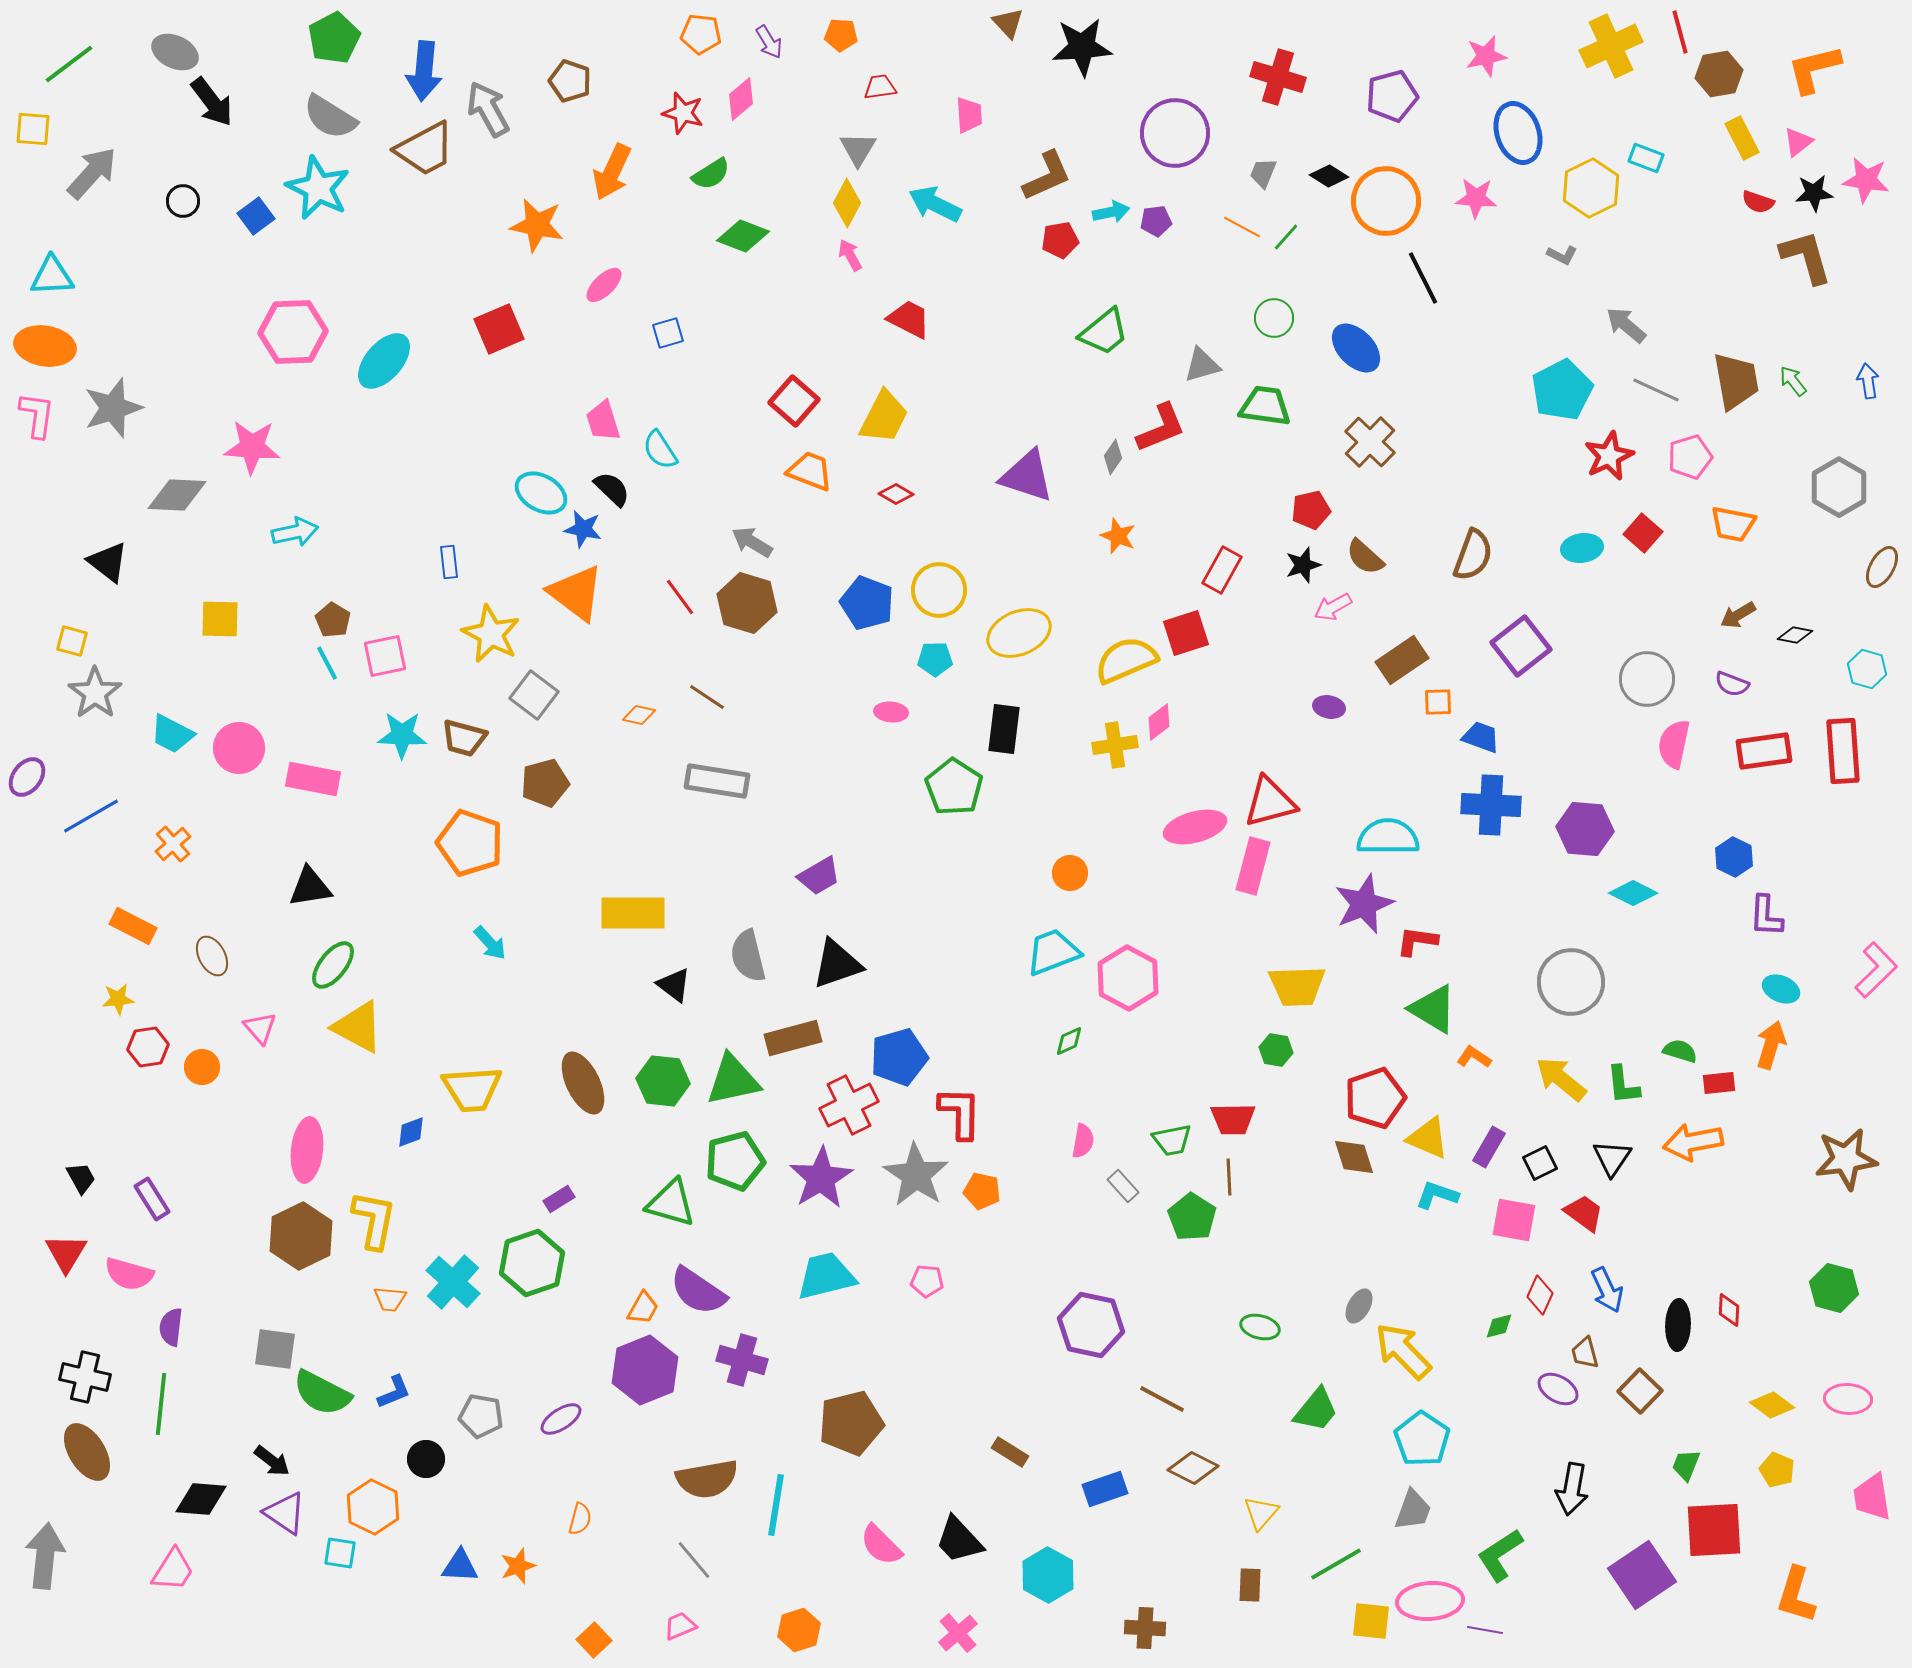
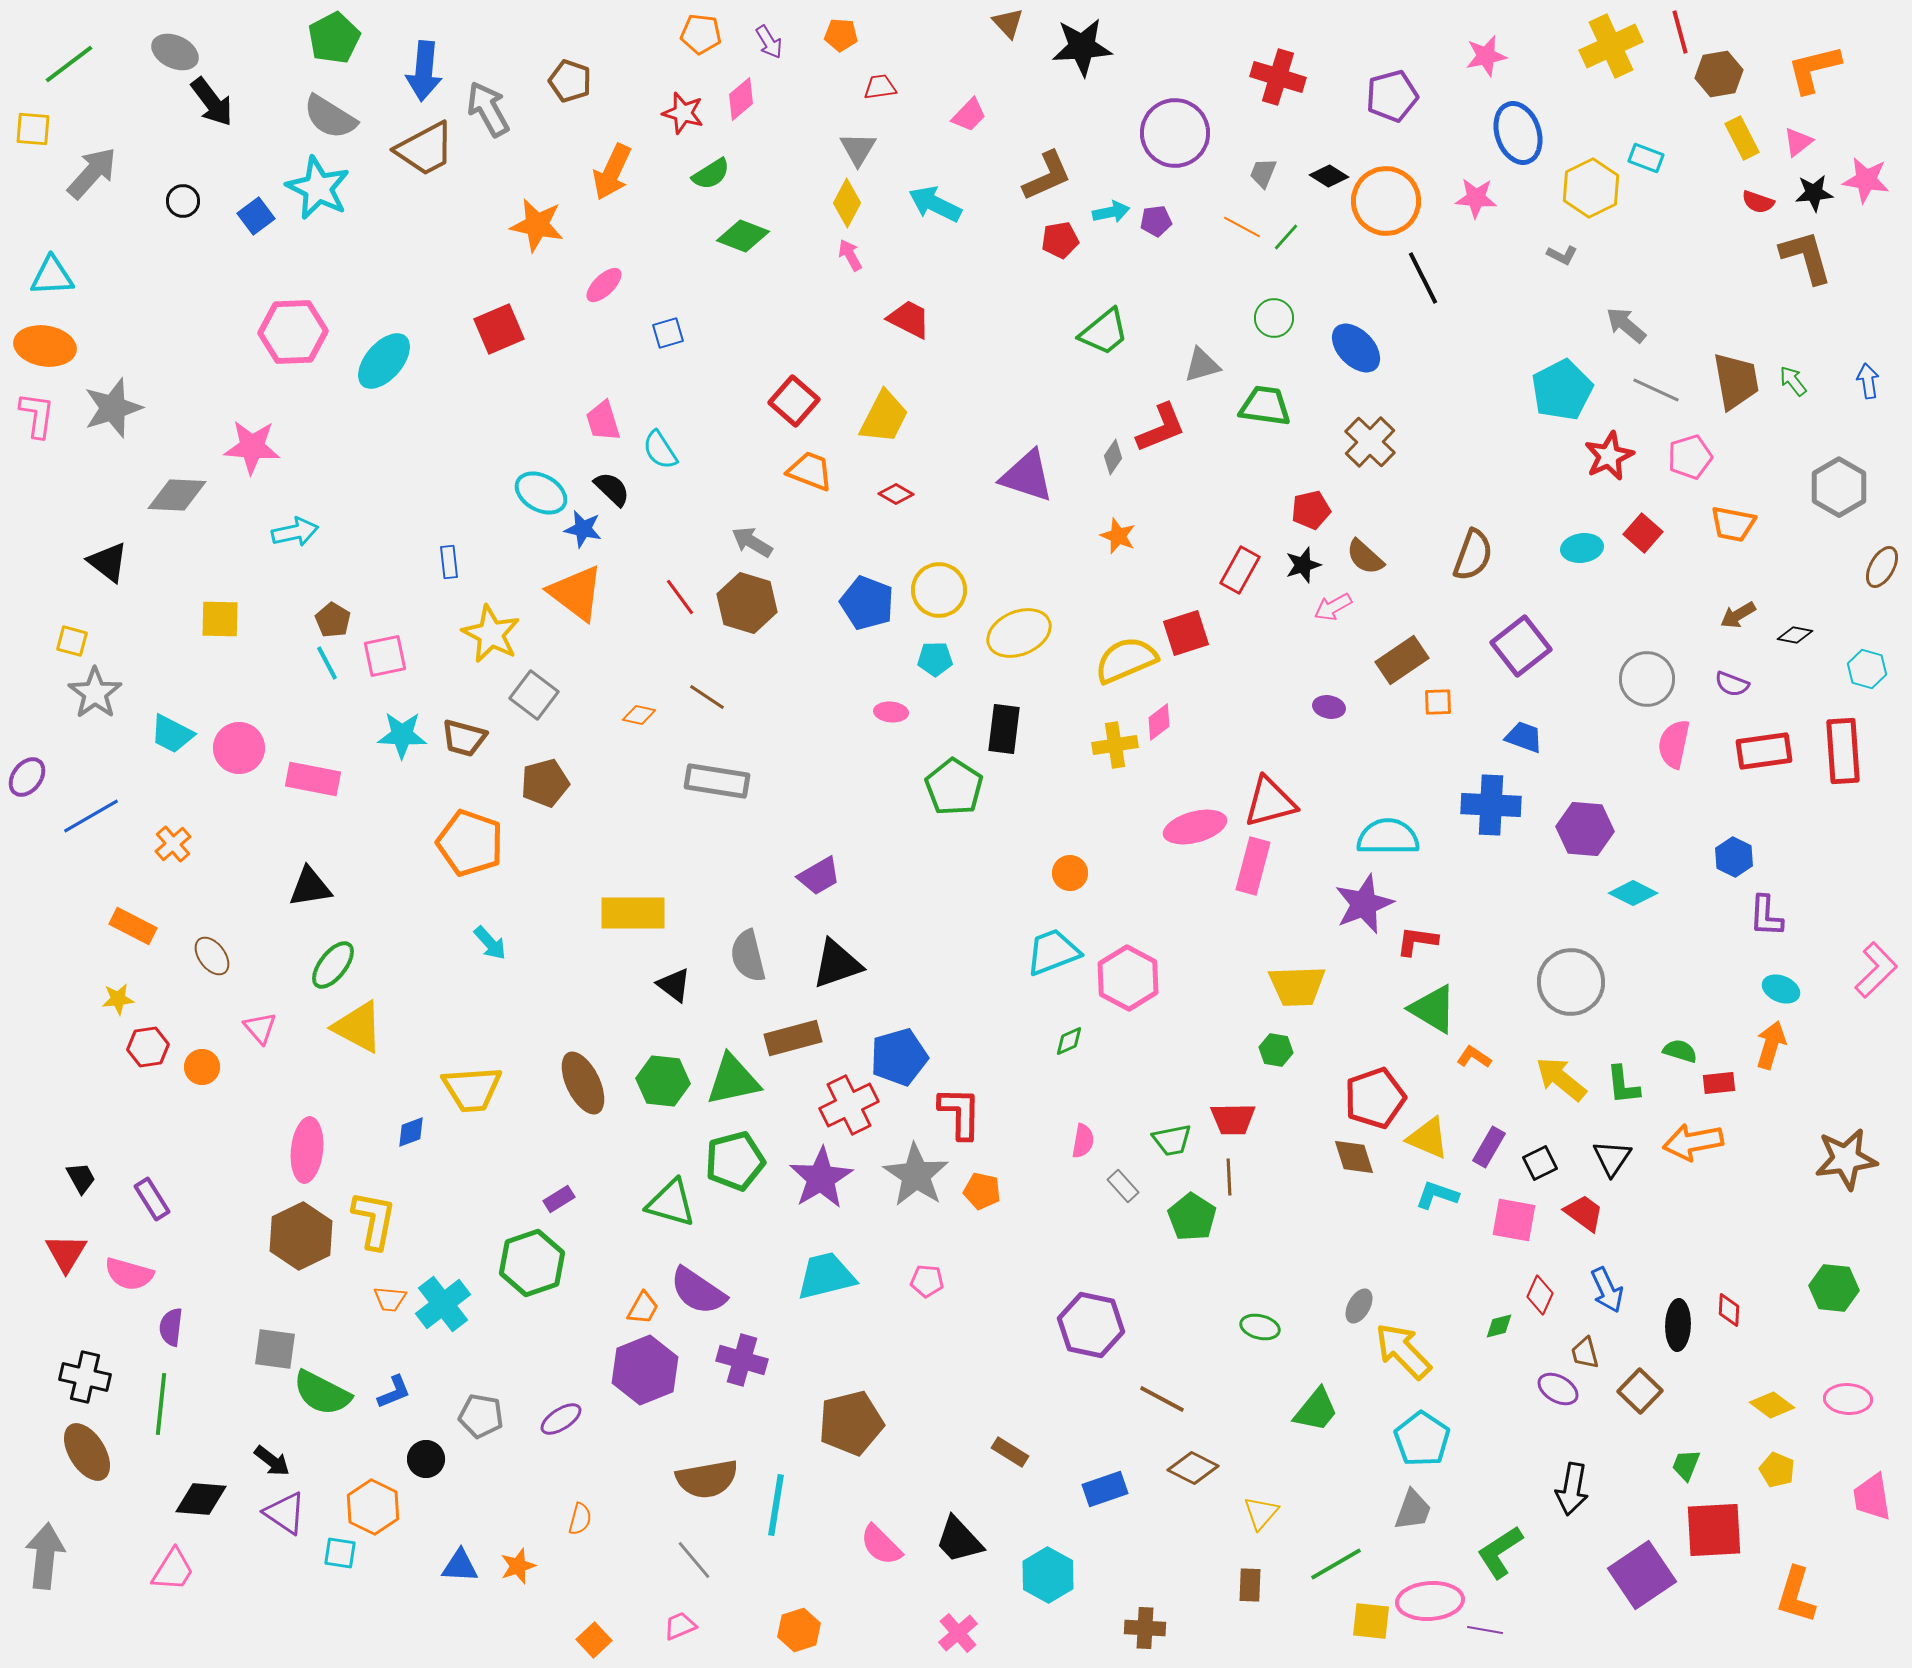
pink trapezoid at (969, 115): rotated 48 degrees clockwise
red rectangle at (1222, 570): moved 18 px right
blue trapezoid at (1481, 737): moved 43 px right
brown ellipse at (212, 956): rotated 9 degrees counterclockwise
cyan cross at (453, 1282): moved 10 px left, 22 px down; rotated 10 degrees clockwise
green hexagon at (1834, 1288): rotated 9 degrees counterclockwise
green L-shape at (1500, 1555): moved 3 px up
